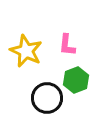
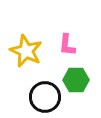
green hexagon: rotated 20 degrees clockwise
black circle: moved 2 px left, 1 px up
